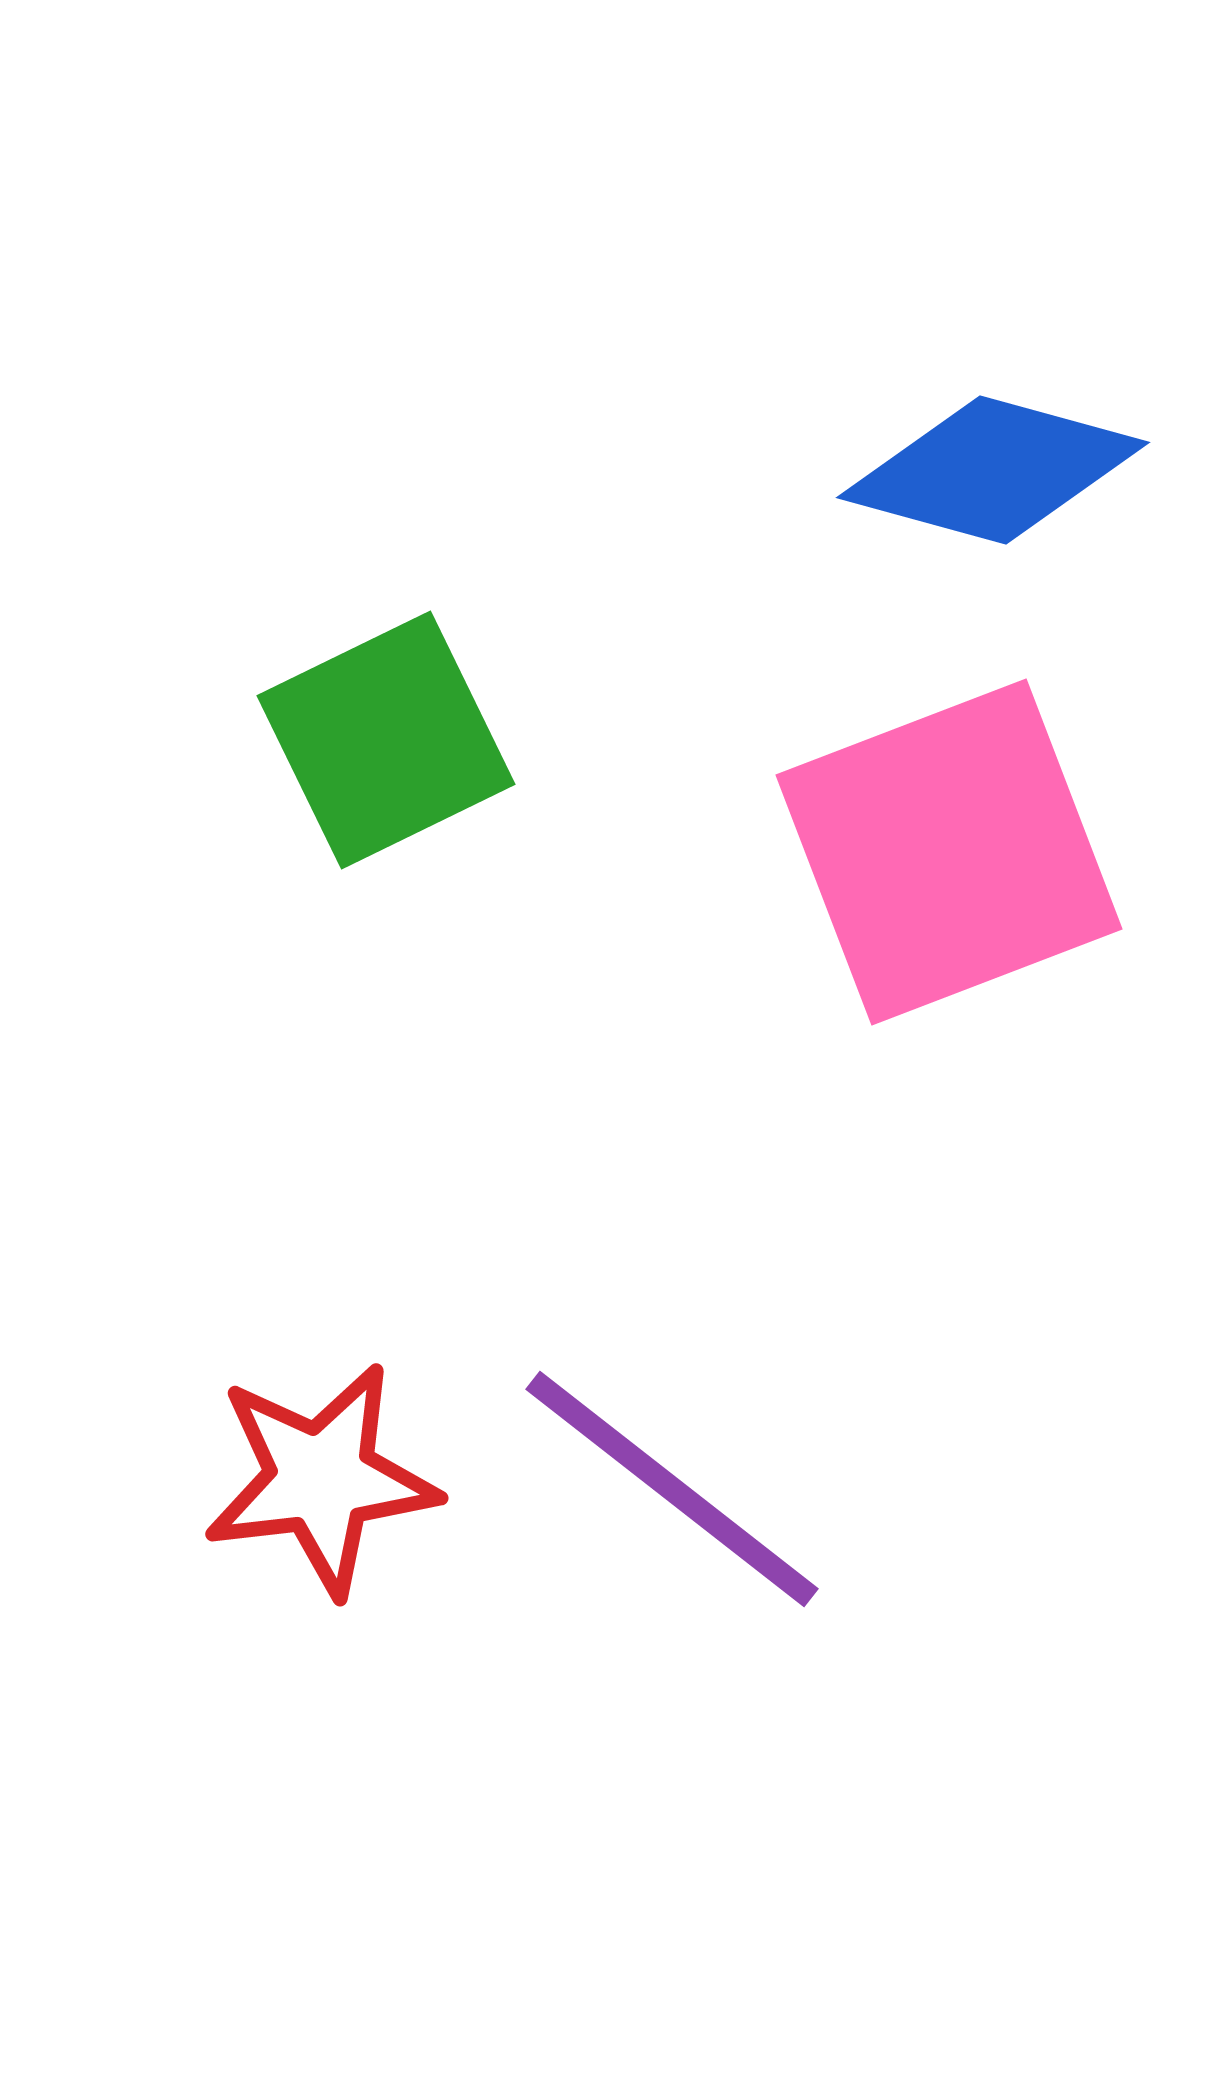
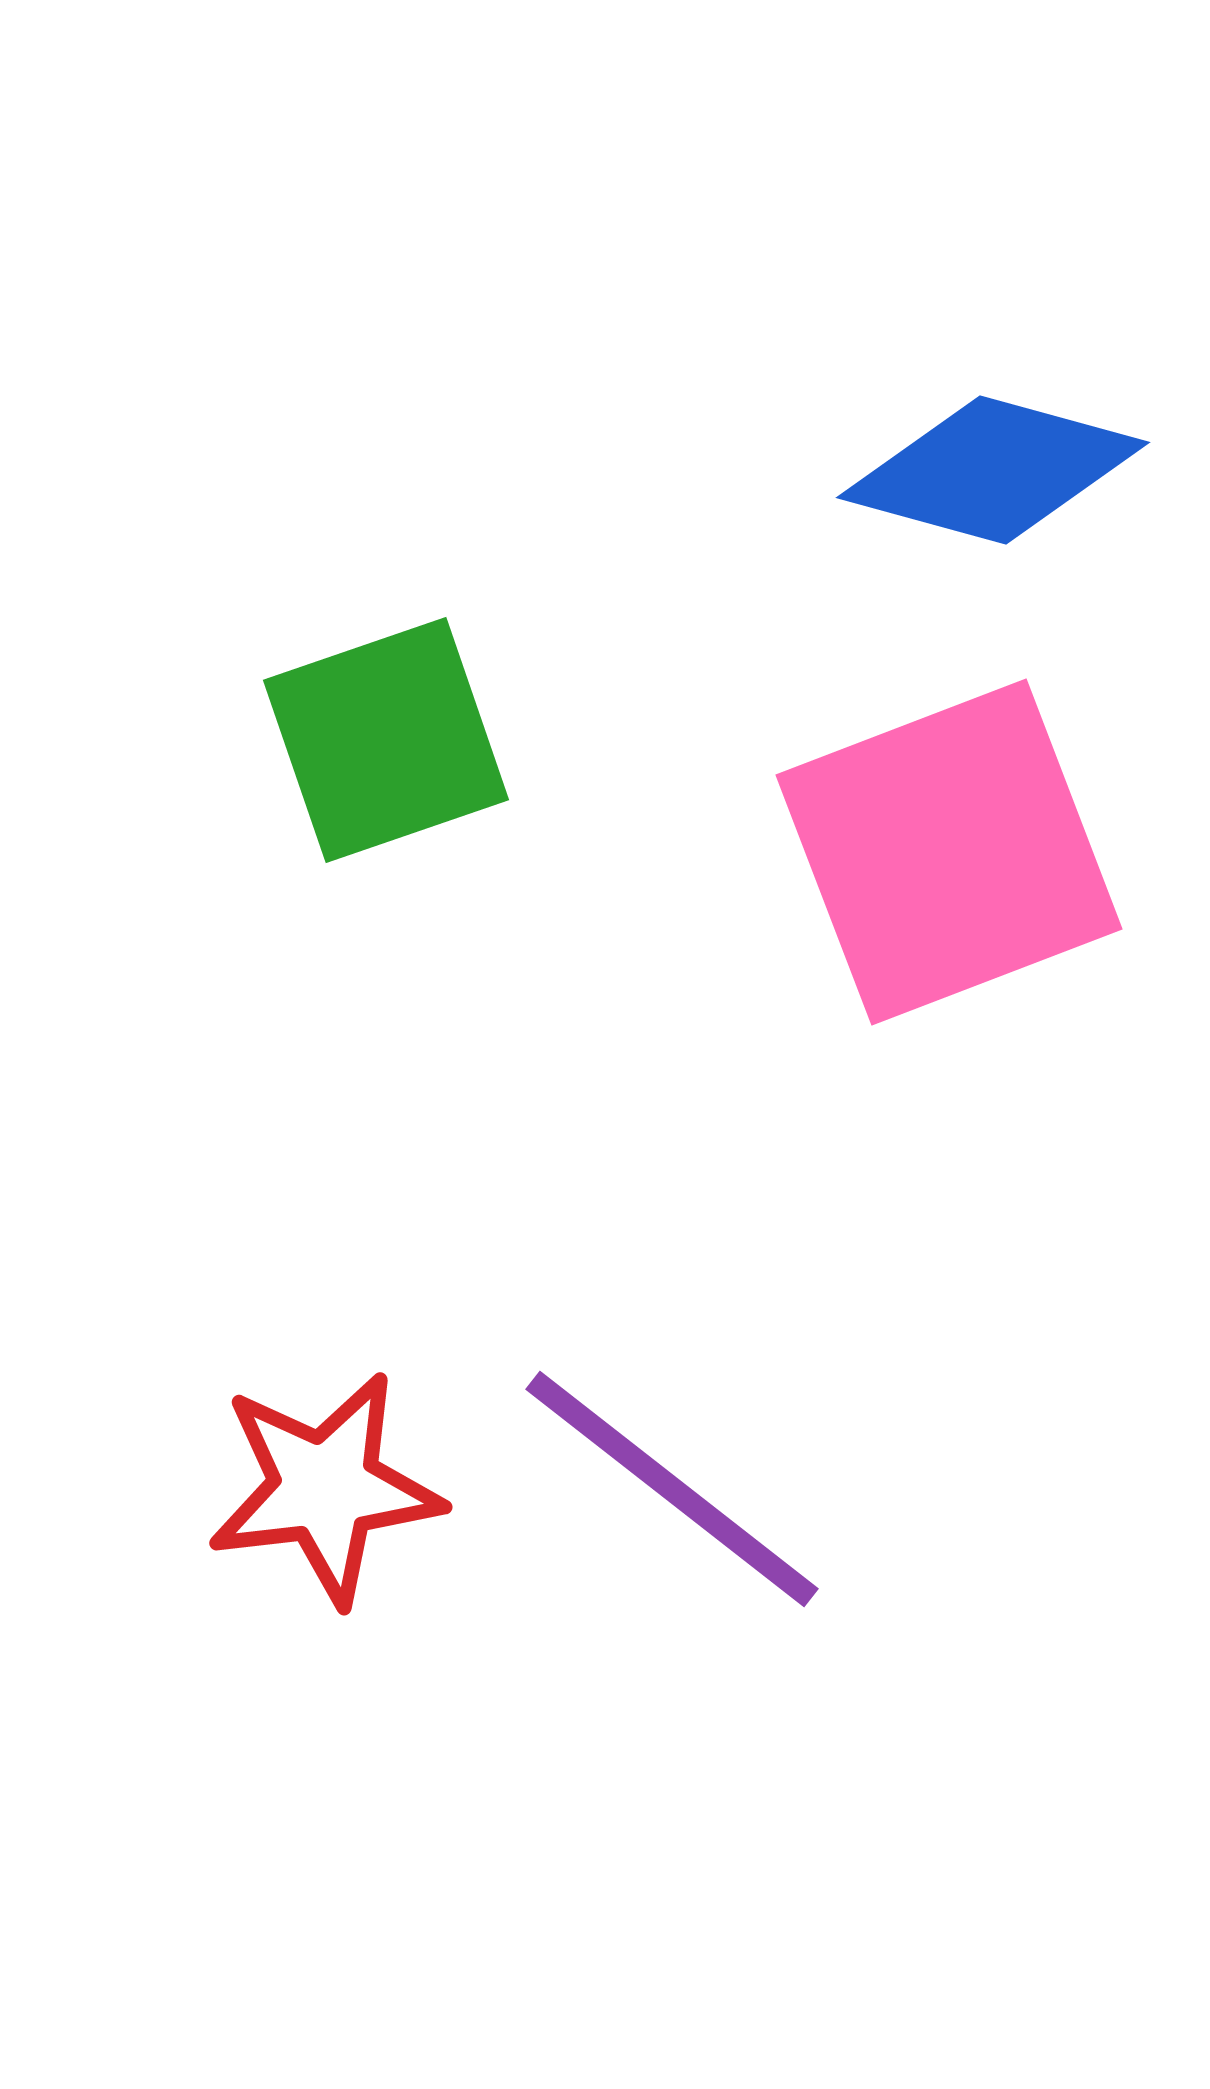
green square: rotated 7 degrees clockwise
red star: moved 4 px right, 9 px down
